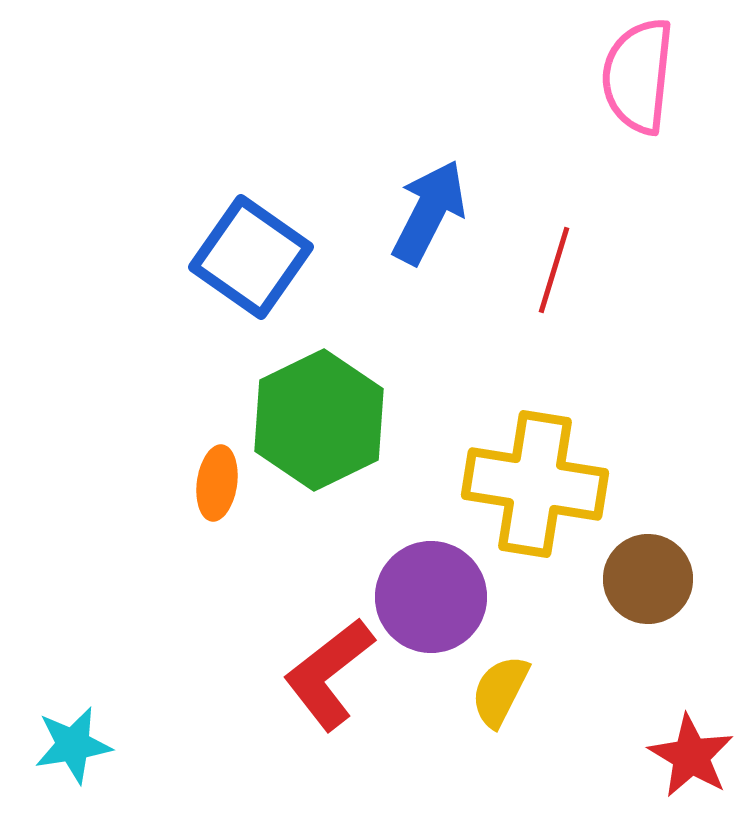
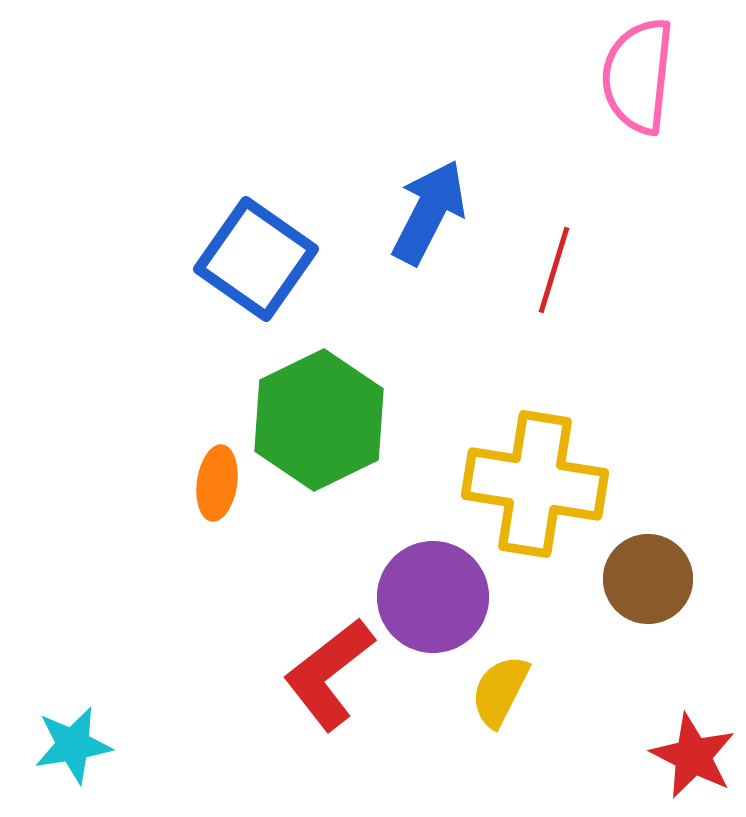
blue square: moved 5 px right, 2 px down
purple circle: moved 2 px right
red star: moved 2 px right; rotated 4 degrees counterclockwise
